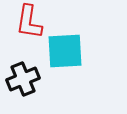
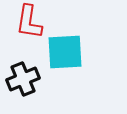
cyan square: moved 1 px down
